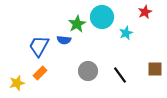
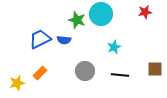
red star: rotated 16 degrees clockwise
cyan circle: moved 1 px left, 3 px up
green star: moved 4 px up; rotated 24 degrees counterclockwise
cyan star: moved 12 px left, 14 px down
blue trapezoid: moved 1 px right, 7 px up; rotated 35 degrees clockwise
gray circle: moved 3 px left
black line: rotated 48 degrees counterclockwise
